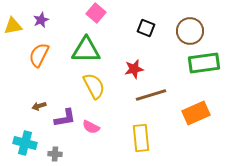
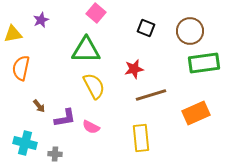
yellow triangle: moved 8 px down
orange semicircle: moved 18 px left, 13 px down; rotated 15 degrees counterclockwise
brown arrow: rotated 112 degrees counterclockwise
